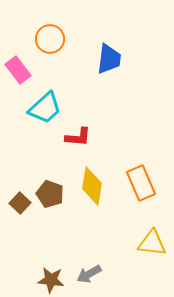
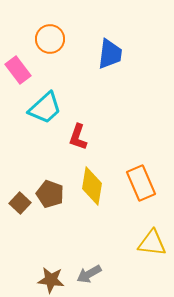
blue trapezoid: moved 1 px right, 5 px up
red L-shape: rotated 104 degrees clockwise
